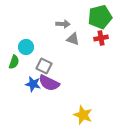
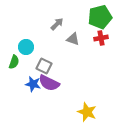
gray arrow: moved 6 px left; rotated 48 degrees counterclockwise
yellow star: moved 4 px right, 3 px up
